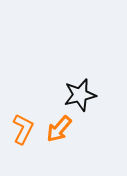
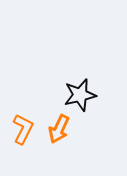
orange arrow: rotated 16 degrees counterclockwise
